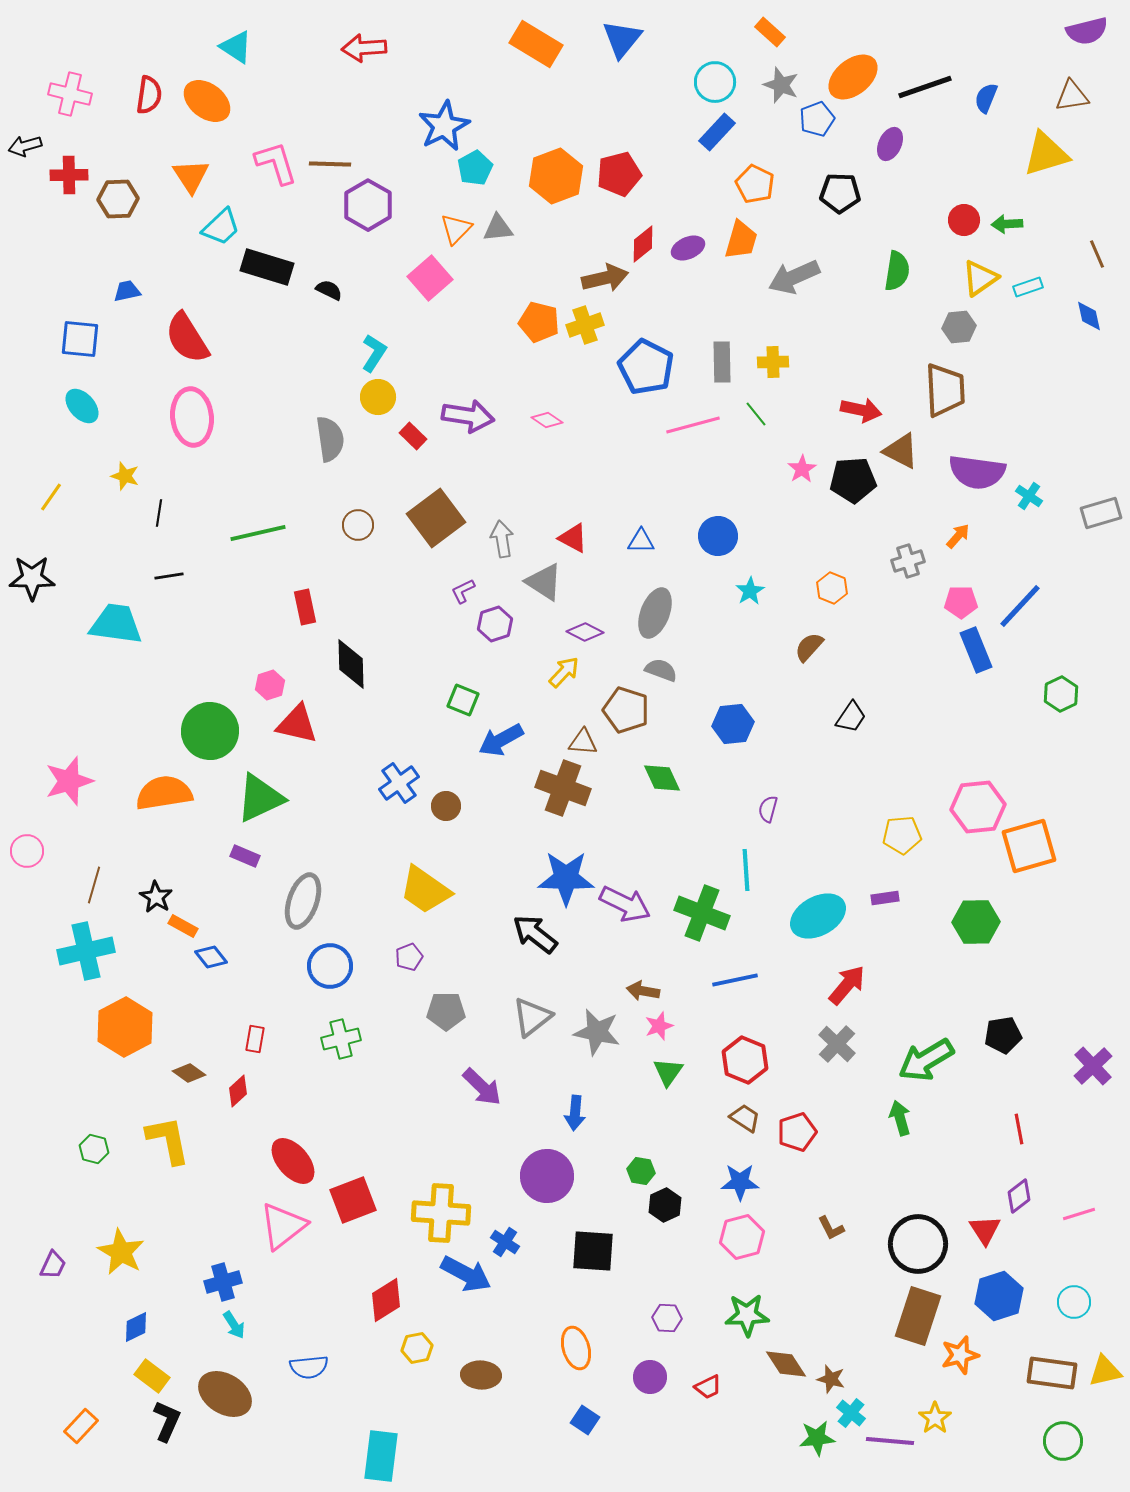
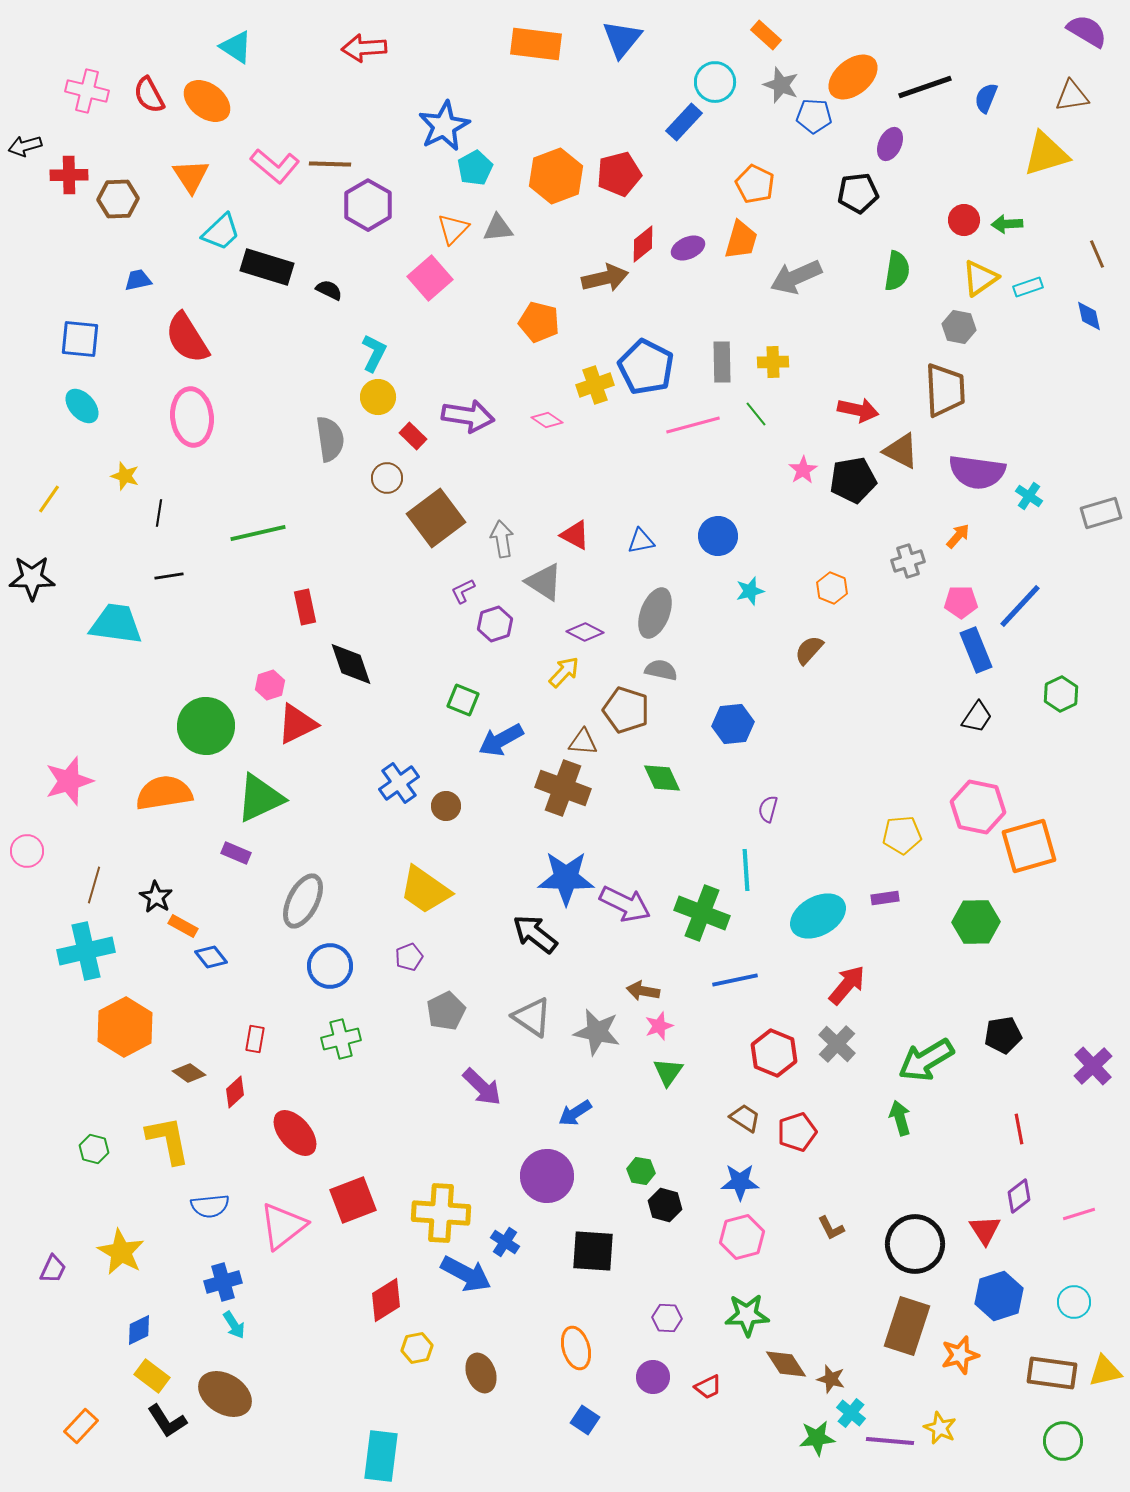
purple semicircle at (1087, 31): rotated 135 degrees counterclockwise
orange rectangle at (770, 32): moved 4 px left, 3 px down
orange rectangle at (536, 44): rotated 24 degrees counterclockwise
pink cross at (70, 94): moved 17 px right, 3 px up
red semicircle at (149, 95): rotated 144 degrees clockwise
blue pentagon at (817, 119): moved 3 px left, 3 px up; rotated 24 degrees clockwise
blue rectangle at (717, 132): moved 33 px left, 10 px up
pink L-shape at (276, 163): moved 1 px left, 3 px down; rotated 147 degrees clockwise
black pentagon at (840, 193): moved 18 px right; rotated 9 degrees counterclockwise
cyan trapezoid at (221, 227): moved 5 px down
orange triangle at (456, 229): moved 3 px left
gray arrow at (794, 277): moved 2 px right
blue trapezoid at (127, 291): moved 11 px right, 11 px up
yellow cross at (585, 325): moved 10 px right, 60 px down
gray hexagon at (959, 327): rotated 16 degrees clockwise
cyan L-shape at (374, 353): rotated 6 degrees counterclockwise
red arrow at (861, 410): moved 3 px left
pink star at (802, 469): moved 1 px right, 1 px down
black pentagon at (853, 480): rotated 6 degrees counterclockwise
yellow line at (51, 497): moved 2 px left, 2 px down
brown circle at (358, 525): moved 29 px right, 47 px up
red triangle at (573, 538): moved 2 px right, 3 px up
blue triangle at (641, 541): rotated 12 degrees counterclockwise
cyan star at (750, 591): rotated 16 degrees clockwise
brown semicircle at (809, 647): moved 3 px down
black diamond at (351, 664): rotated 18 degrees counterclockwise
gray semicircle at (661, 670): rotated 8 degrees counterclockwise
black trapezoid at (851, 717): moved 126 px right
red triangle at (297, 724): rotated 39 degrees counterclockwise
green circle at (210, 731): moved 4 px left, 5 px up
pink hexagon at (978, 807): rotated 18 degrees clockwise
purple rectangle at (245, 856): moved 9 px left, 3 px up
gray ellipse at (303, 901): rotated 8 degrees clockwise
gray pentagon at (446, 1011): rotated 27 degrees counterclockwise
gray triangle at (532, 1017): rotated 48 degrees counterclockwise
red hexagon at (745, 1060): moved 29 px right, 7 px up
red diamond at (238, 1091): moved 3 px left, 1 px down
blue arrow at (575, 1113): rotated 52 degrees clockwise
red ellipse at (293, 1161): moved 2 px right, 28 px up
black hexagon at (665, 1205): rotated 20 degrees counterclockwise
black circle at (918, 1244): moved 3 px left
purple trapezoid at (53, 1265): moved 4 px down
brown rectangle at (918, 1316): moved 11 px left, 10 px down
blue diamond at (136, 1327): moved 3 px right, 3 px down
blue semicircle at (309, 1367): moved 99 px left, 161 px up
brown ellipse at (481, 1375): moved 2 px up; rotated 66 degrees clockwise
purple circle at (650, 1377): moved 3 px right
yellow star at (935, 1418): moved 5 px right, 10 px down; rotated 12 degrees counterclockwise
black L-shape at (167, 1421): rotated 123 degrees clockwise
